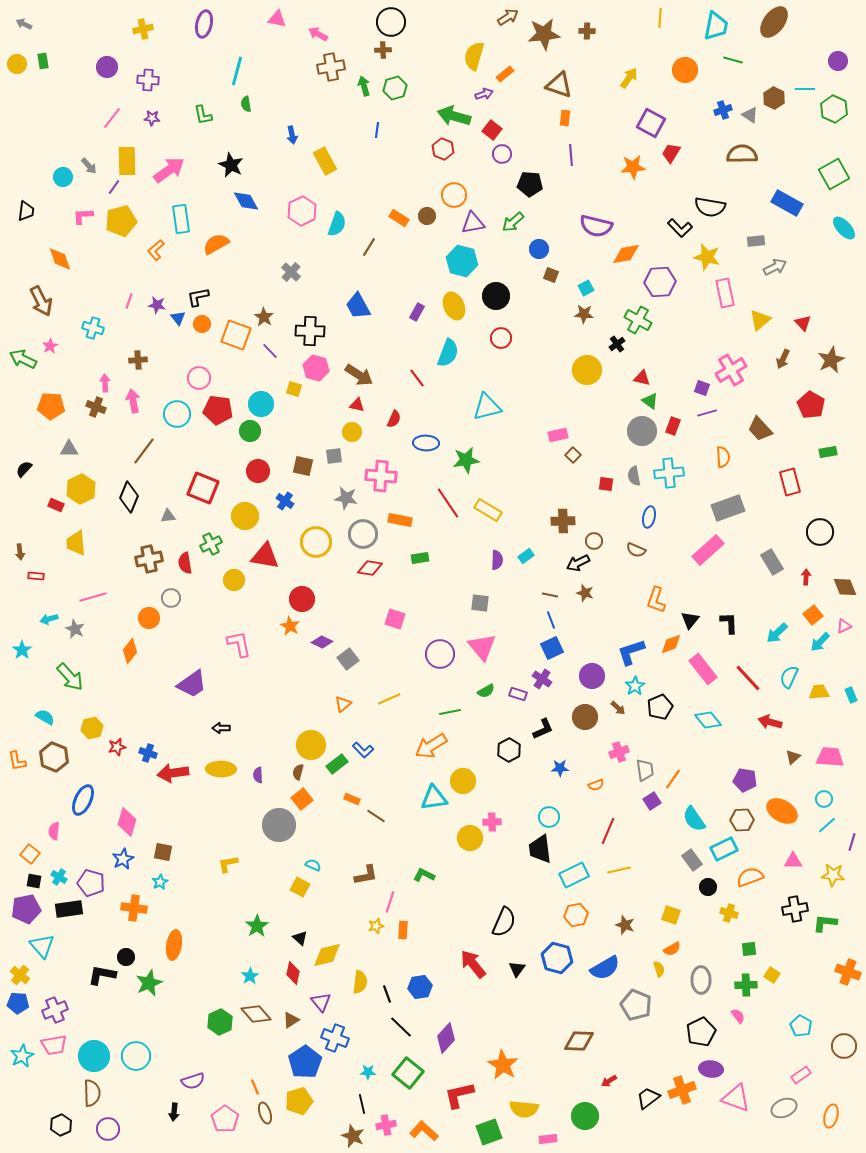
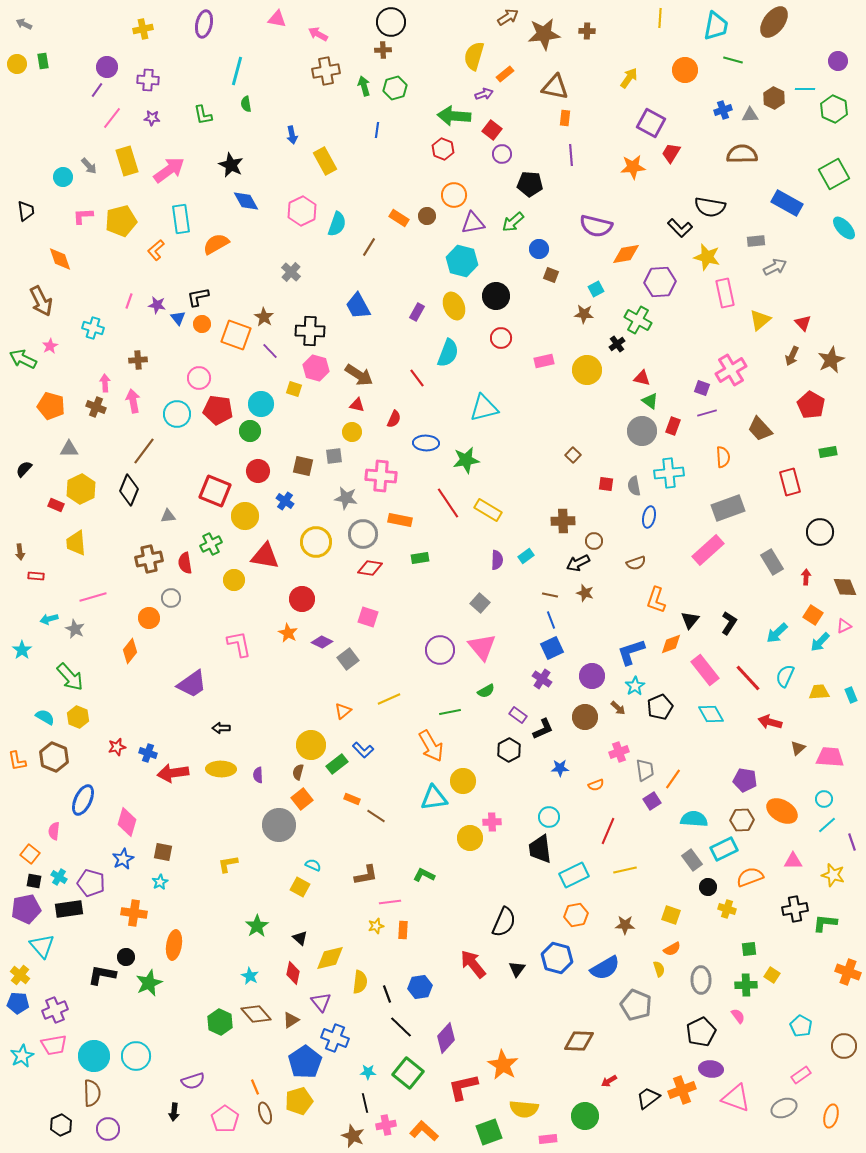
brown cross at (331, 67): moved 5 px left, 4 px down
brown triangle at (559, 85): moved 4 px left, 2 px down; rotated 8 degrees counterclockwise
gray triangle at (750, 115): rotated 36 degrees counterclockwise
green arrow at (454, 116): rotated 12 degrees counterclockwise
yellow rectangle at (127, 161): rotated 16 degrees counterclockwise
purple line at (114, 187): moved 17 px left, 97 px up
black trapezoid at (26, 211): rotated 15 degrees counterclockwise
cyan square at (586, 288): moved 10 px right, 1 px down
brown arrow at (783, 359): moved 9 px right, 3 px up
orange pentagon at (51, 406): rotated 12 degrees clockwise
cyan triangle at (487, 407): moved 3 px left, 1 px down
pink rectangle at (558, 435): moved 14 px left, 74 px up
gray semicircle at (634, 476): moved 10 px down
red square at (203, 488): moved 12 px right, 3 px down
black diamond at (129, 497): moved 7 px up
brown semicircle at (636, 550): moved 13 px down; rotated 42 degrees counterclockwise
gray square at (480, 603): rotated 36 degrees clockwise
orange square at (813, 615): rotated 18 degrees counterclockwise
pink square at (395, 619): moved 27 px left, 2 px up
black L-shape at (729, 623): rotated 35 degrees clockwise
orange star at (290, 626): moved 2 px left, 7 px down
purple circle at (440, 654): moved 4 px up
pink rectangle at (703, 669): moved 2 px right, 1 px down
cyan semicircle at (789, 677): moved 4 px left, 1 px up
purple rectangle at (518, 694): moved 21 px down; rotated 18 degrees clockwise
orange triangle at (343, 704): moved 7 px down
cyan diamond at (708, 720): moved 3 px right, 6 px up; rotated 8 degrees clockwise
yellow hexagon at (92, 728): moved 14 px left, 11 px up; rotated 25 degrees counterclockwise
orange arrow at (431, 746): rotated 88 degrees counterclockwise
brown triangle at (793, 757): moved 5 px right, 9 px up
cyan semicircle at (694, 819): rotated 128 degrees clockwise
purple line at (852, 842): rotated 36 degrees counterclockwise
yellow line at (619, 870): moved 6 px right
yellow star at (833, 875): rotated 10 degrees clockwise
pink line at (390, 902): rotated 65 degrees clockwise
orange cross at (134, 908): moved 5 px down
yellow cross at (729, 913): moved 2 px left, 4 px up
brown star at (625, 925): rotated 18 degrees counterclockwise
yellow diamond at (327, 955): moved 3 px right, 3 px down
cyan star at (250, 976): rotated 12 degrees counterclockwise
green hexagon at (220, 1022): rotated 10 degrees counterclockwise
red L-shape at (459, 1095): moved 4 px right, 8 px up
black line at (362, 1104): moved 3 px right, 1 px up
